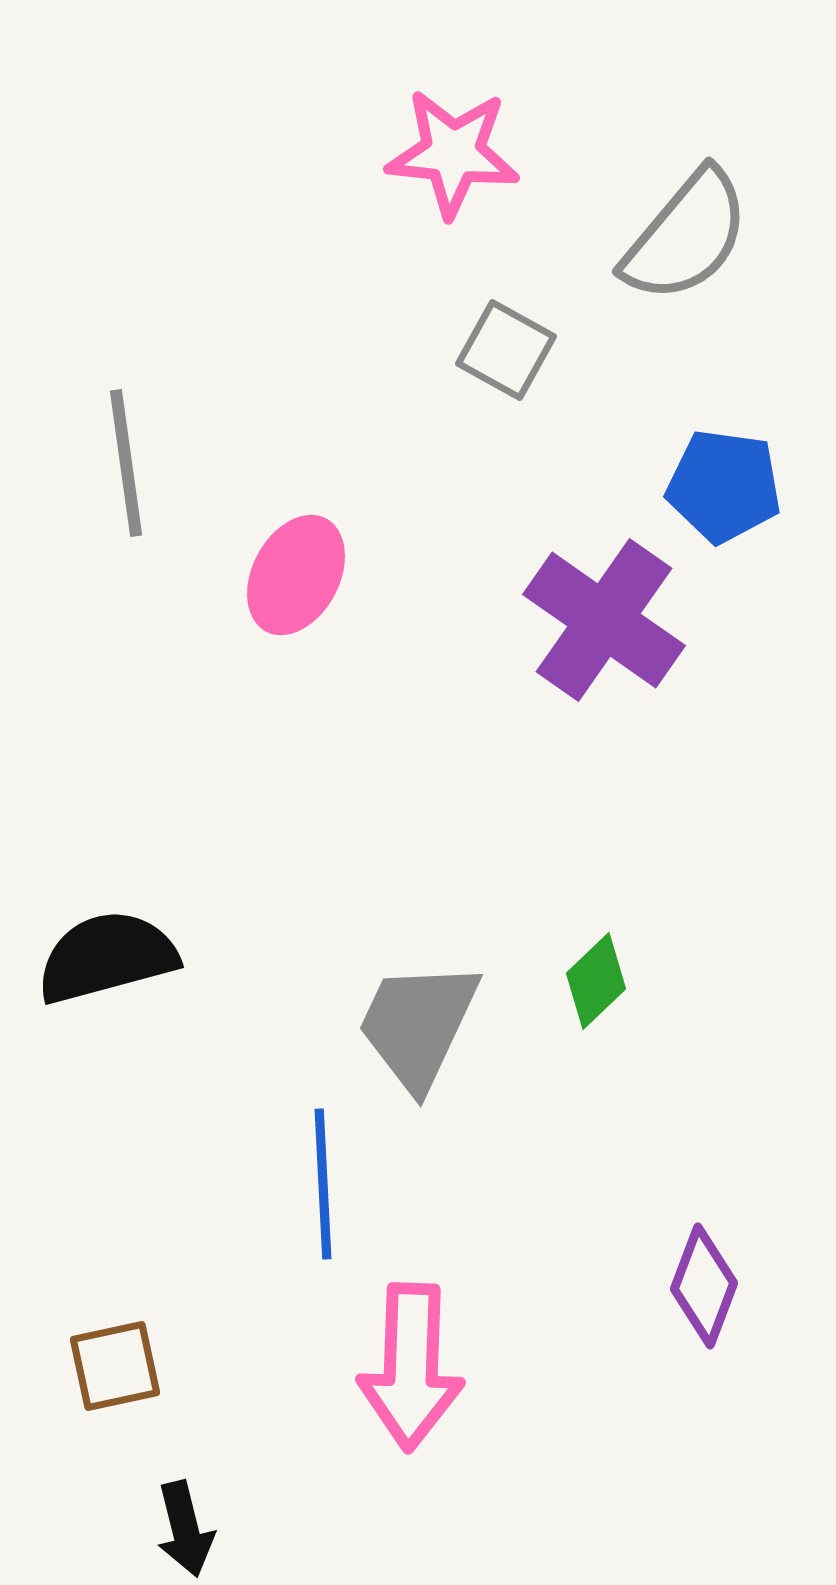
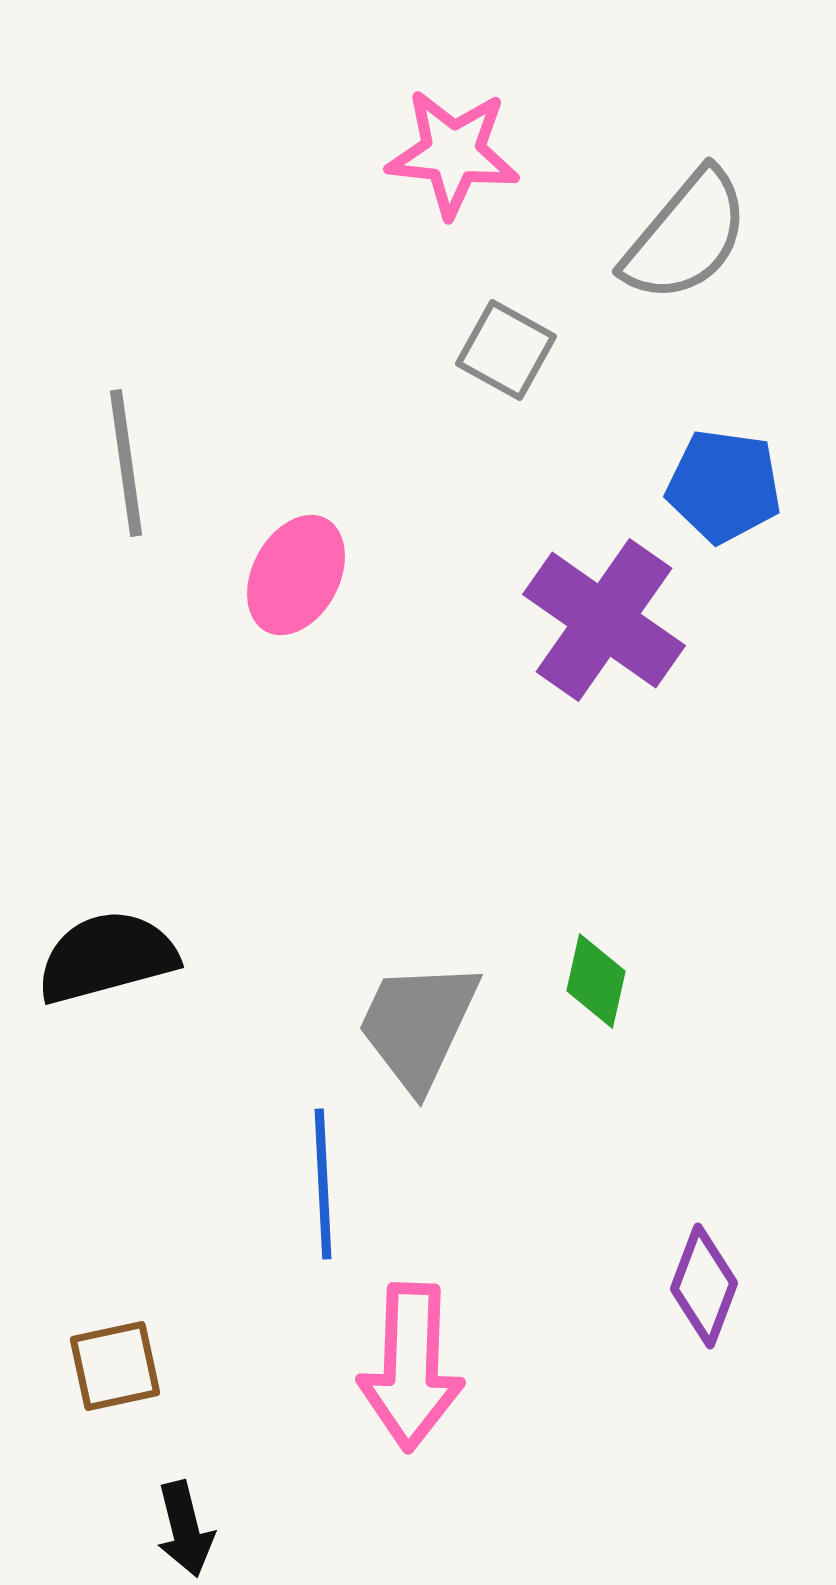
green diamond: rotated 34 degrees counterclockwise
